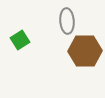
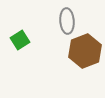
brown hexagon: rotated 20 degrees counterclockwise
